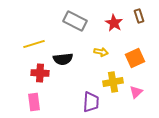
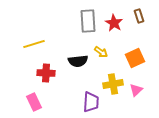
gray rectangle: moved 13 px right; rotated 60 degrees clockwise
yellow arrow: rotated 24 degrees clockwise
black semicircle: moved 15 px right, 2 px down
red cross: moved 6 px right
yellow cross: moved 2 px down
pink triangle: moved 2 px up
pink rectangle: rotated 18 degrees counterclockwise
